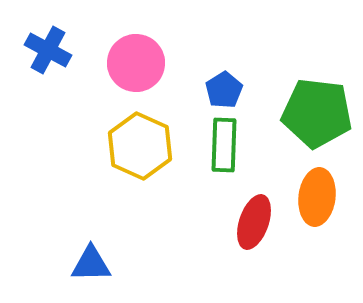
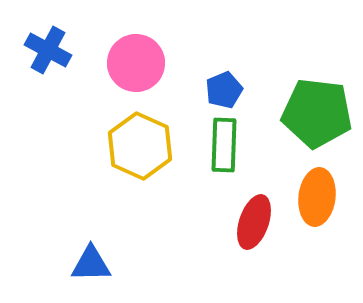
blue pentagon: rotated 9 degrees clockwise
